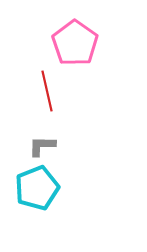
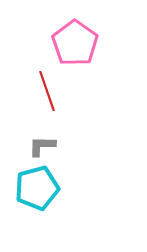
red line: rotated 6 degrees counterclockwise
cyan pentagon: rotated 6 degrees clockwise
